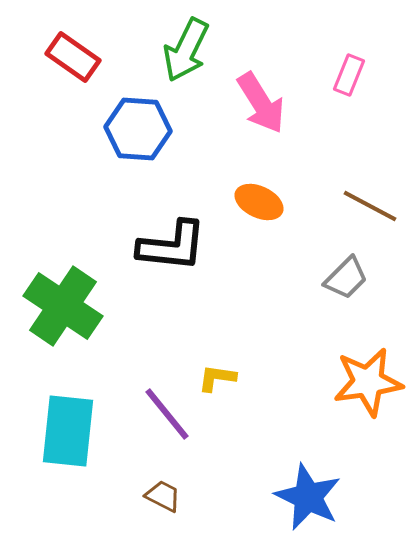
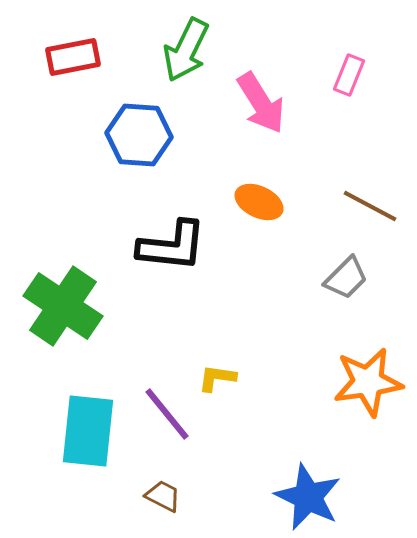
red rectangle: rotated 46 degrees counterclockwise
blue hexagon: moved 1 px right, 6 px down
cyan rectangle: moved 20 px right
